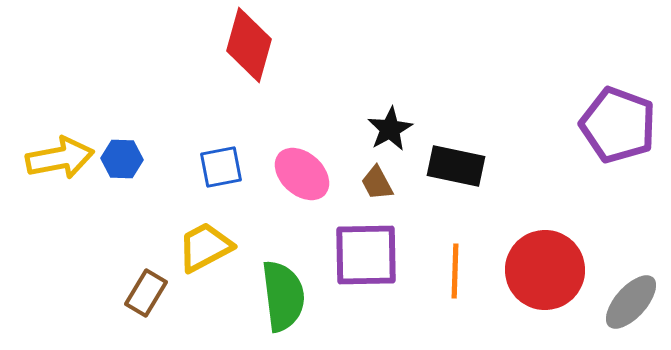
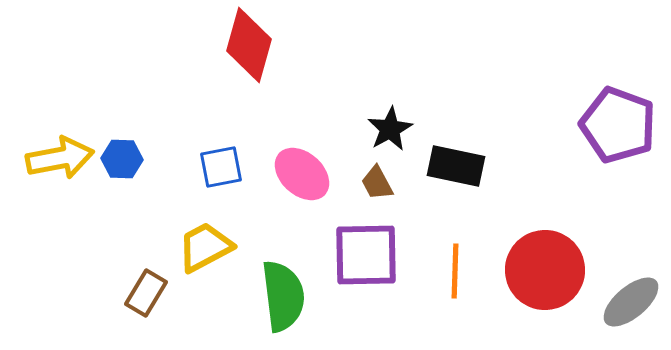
gray ellipse: rotated 8 degrees clockwise
